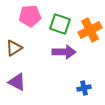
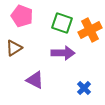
pink pentagon: moved 8 px left; rotated 25 degrees clockwise
green square: moved 2 px right, 1 px up
purple arrow: moved 1 px left, 1 px down
purple triangle: moved 18 px right, 2 px up
blue cross: rotated 32 degrees counterclockwise
